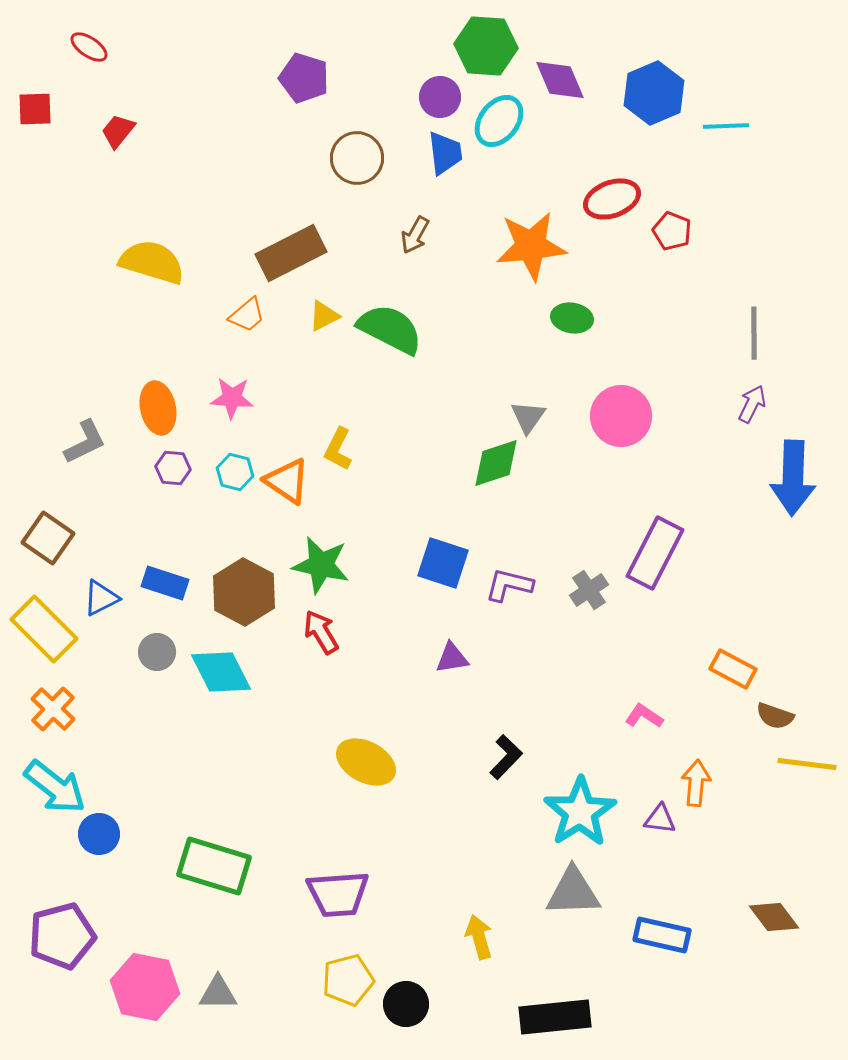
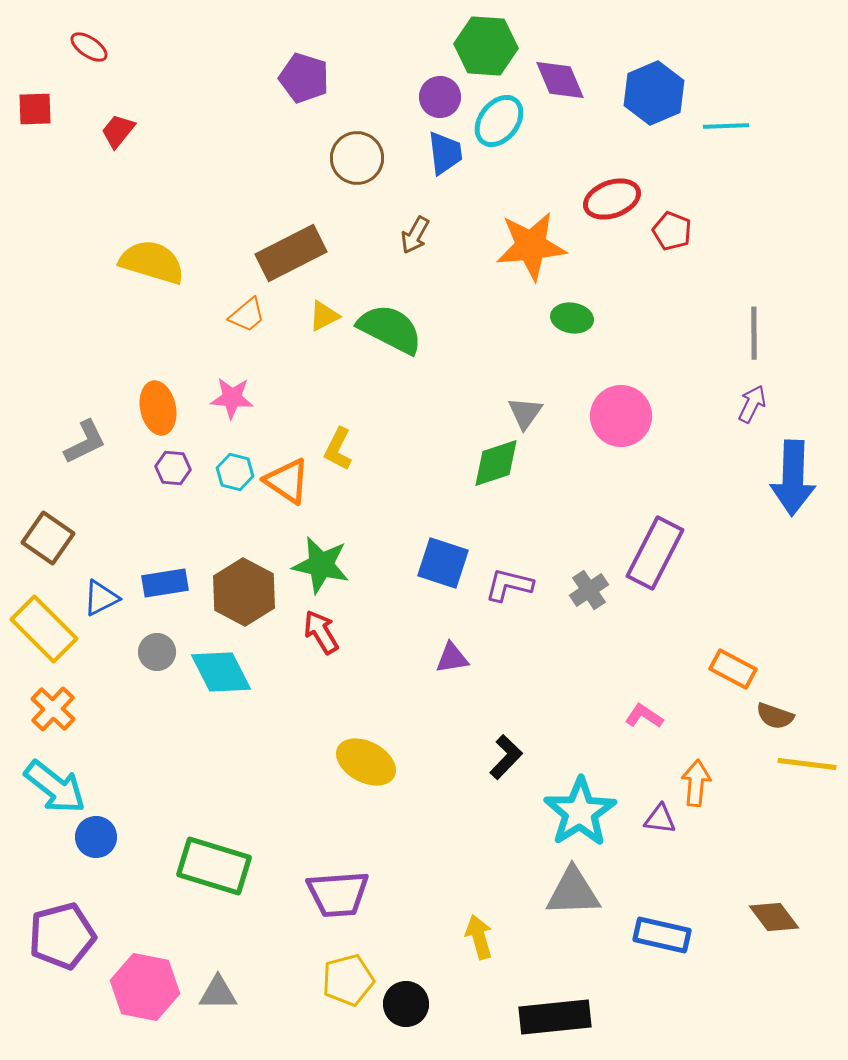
gray triangle at (528, 417): moved 3 px left, 4 px up
blue rectangle at (165, 583): rotated 27 degrees counterclockwise
blue circle at (99, 834): moved 3 px left, 3 px down
